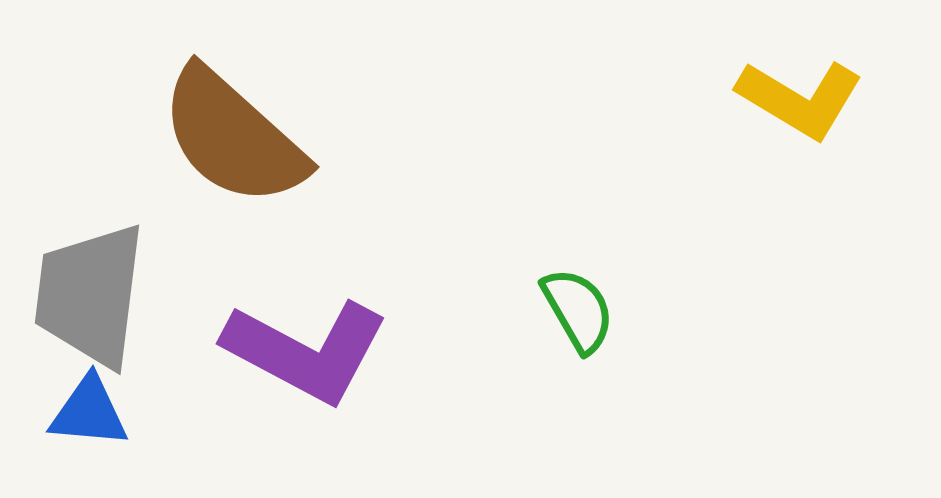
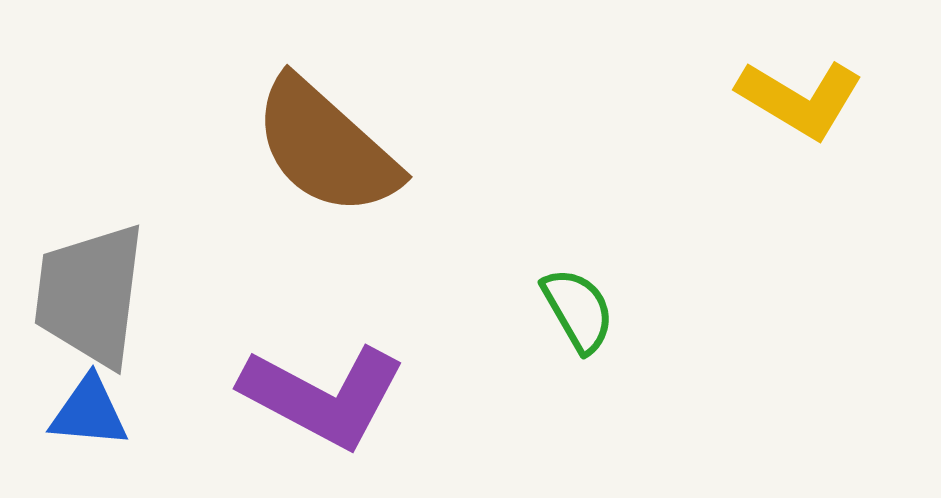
brown semicircle: moved 93 px right, 10 px down
purple L-shape: moved 17 px right, 45 px down
